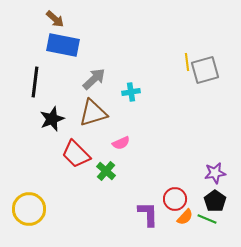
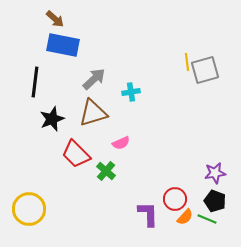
black pentagon: rotated 15 degrees counterclockwise
